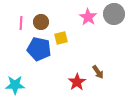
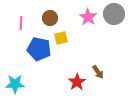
brown circle: moved 9 px right, 4 px up
cyan star: moved 1 px up
